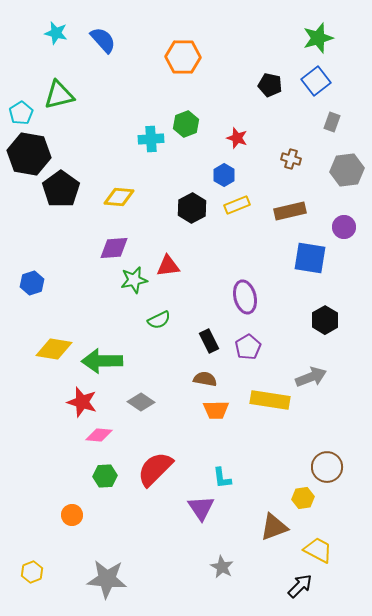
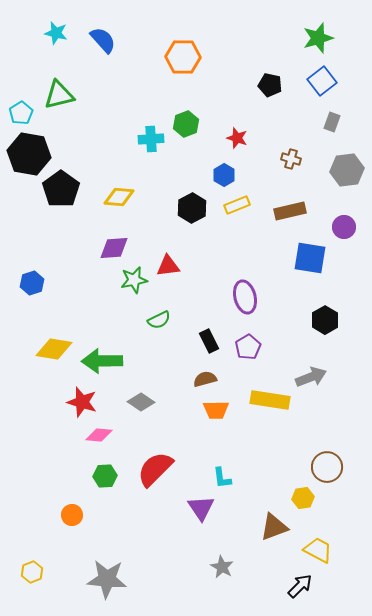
blue square at (316, 81): moved 6 px right
brown semicircle at (205, 379): rotated 25 degrees counterclockwise
